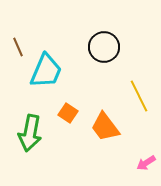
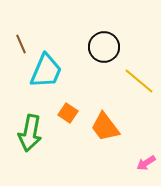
brown line: moved 3 px right, 3 px up
yellow line: moved 15 px up; rotated 24 degrees counterclockwise
